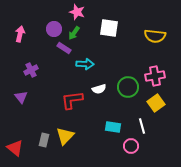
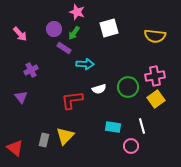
white square: rotated 24 degrees counterclockwise
pink arrow: rotated 126 degrees clockwise
yellow square: moved 4 px up
